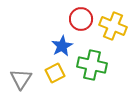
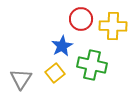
yellow cross: rotated 20 degrees counterclockwise
yellow square: rotated 12 degrees counterclockwise
